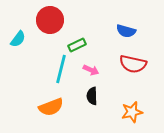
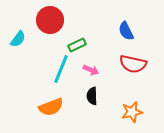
blue semicircle: rotated 48 degrees clockwise
cyan line: rotated 8 degrees clockwise
